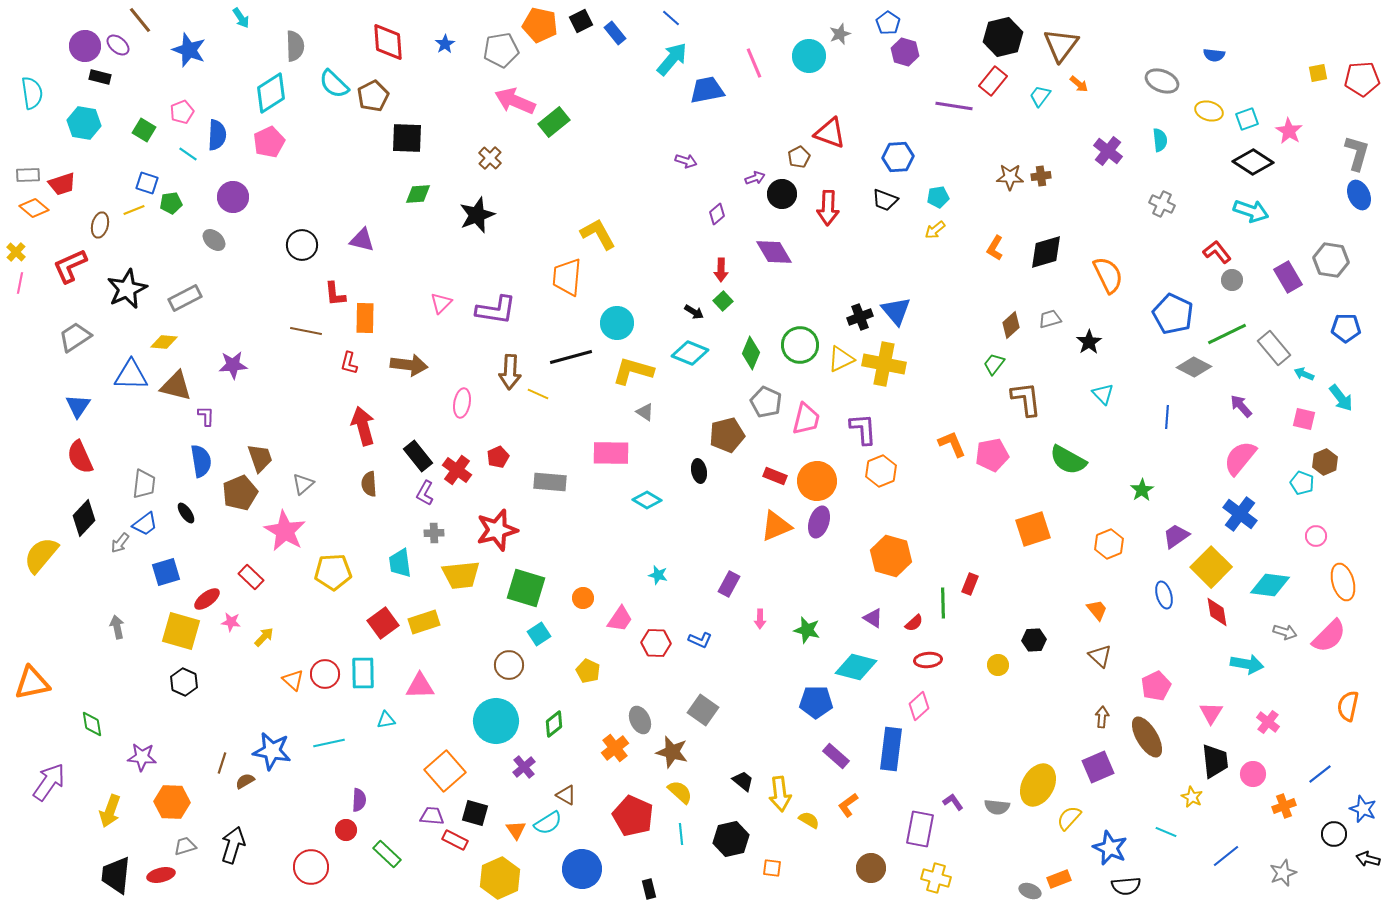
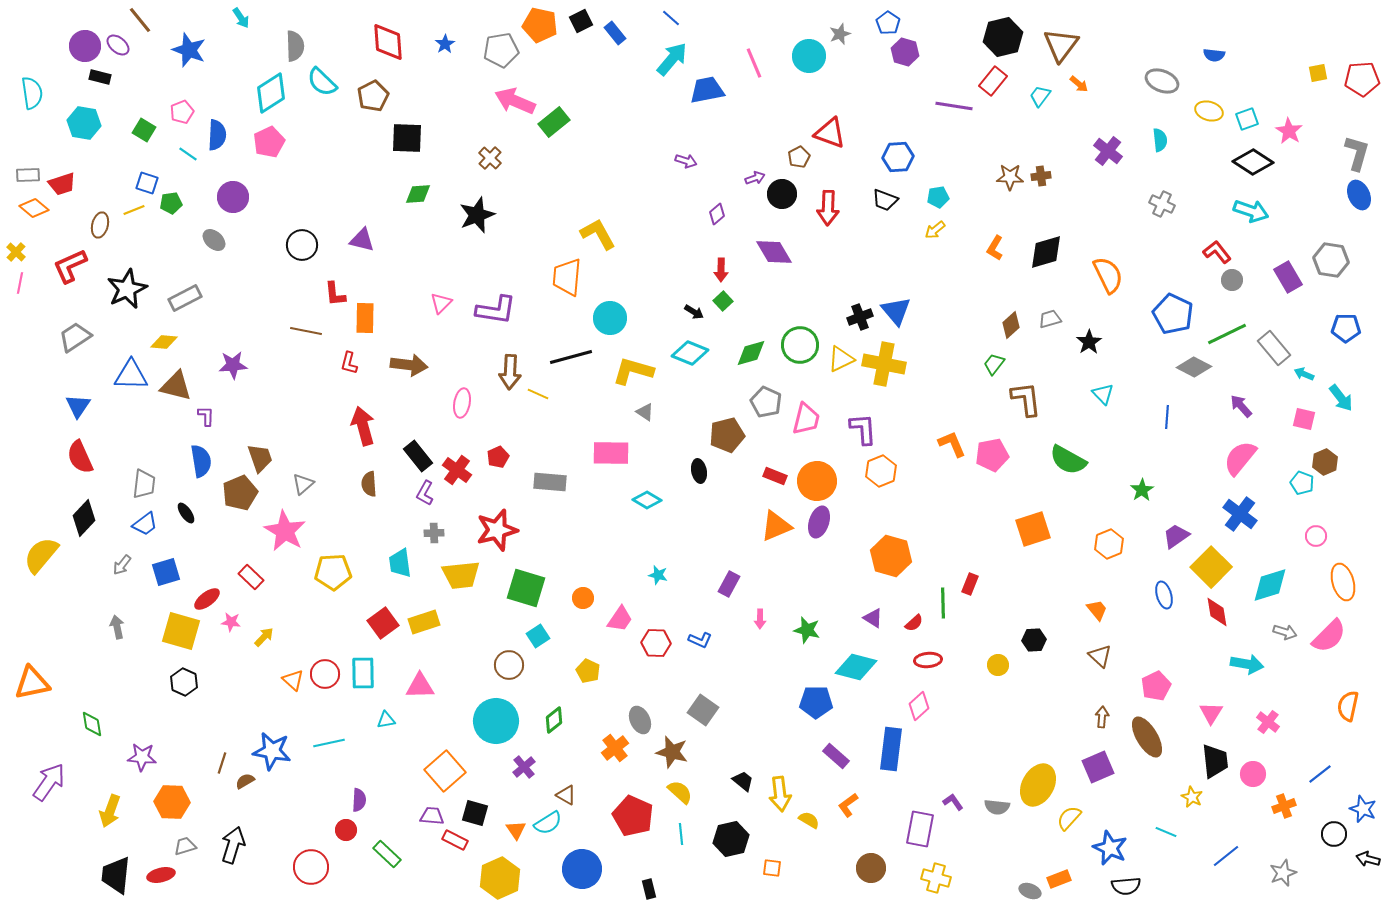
cyan semicircle at (334, 84): moved 12 px left, 2 px up
cyan circle at (617, 323): moved 7 px left, 5 px up
green diamond at (751, 353): rotated 52 degrees clockwise
gray arrow at (120, 543): moved 2 px right, 22 px down
cyan diamond at (1270, 585): rotated 24 degrees counterclockwise
cyan square at (539, 634): moved 1 px left, 2 px down
green diamond at (554, 724): moved 4 px up
